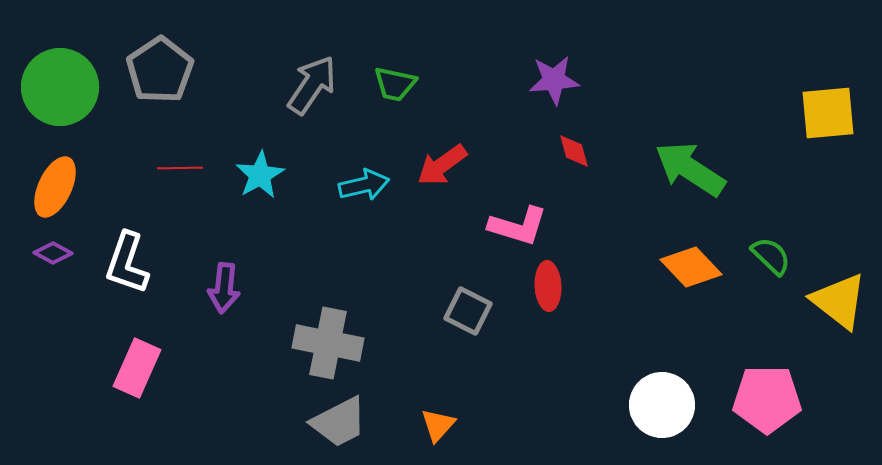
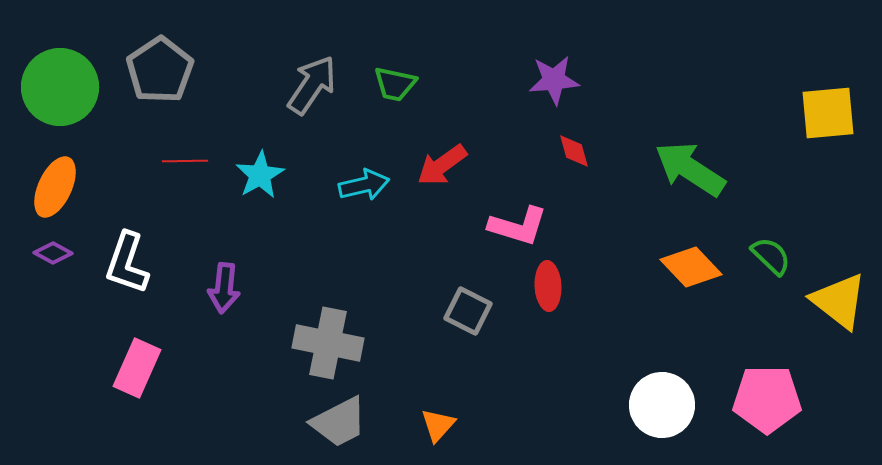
red line: moved 5 px right, 7 px up
